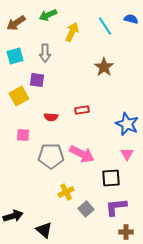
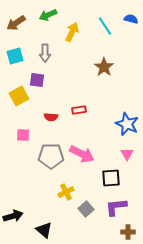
red rectangle: moved 3 px left
brown cross: moved 2 px right
